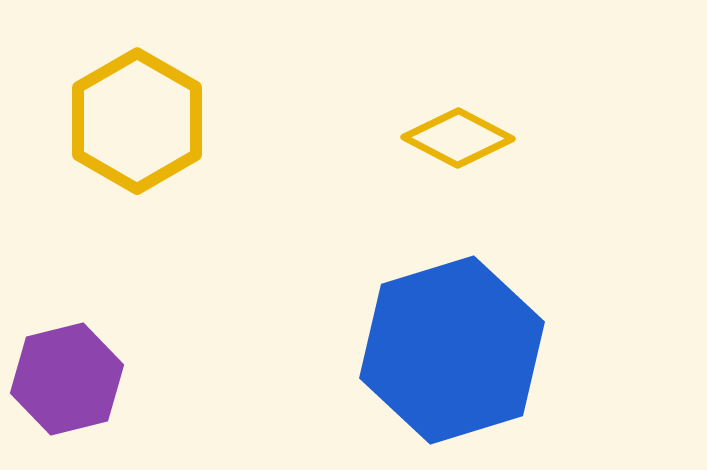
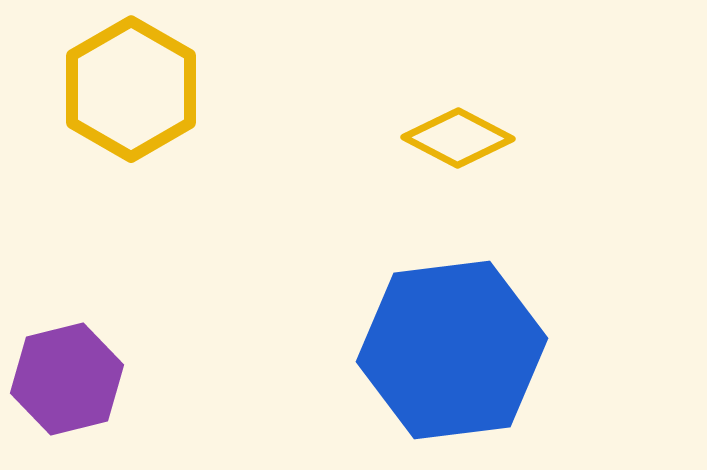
yellow hexagon: moved 6 px left, 32 px up
blue hexagon: rotated 10 degrees clockwise
